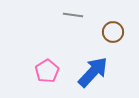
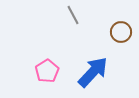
gray line: rotated 54 degrees clockwise
brown circle: moved 8 px right
